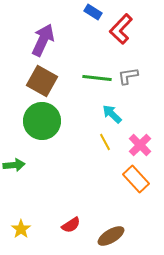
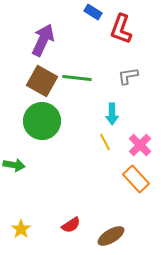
red L-shape: rotated 24 degrees counterclockwise
green line: moved 20 px left
cyan arrow: rotated 135 degrees counterclockwise
green arrow: rotated 15 degrees clockwise
